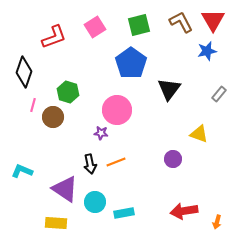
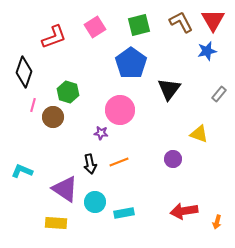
pink circle: moved 3 px right
orange line: moved 3 px right
